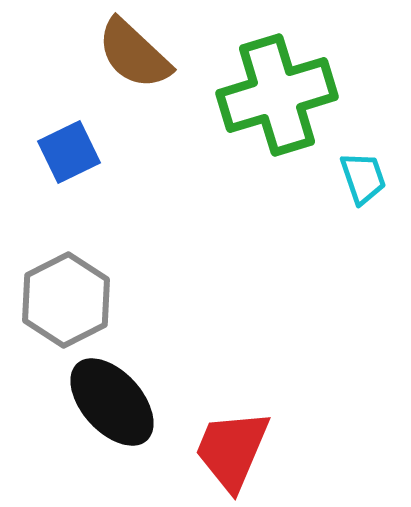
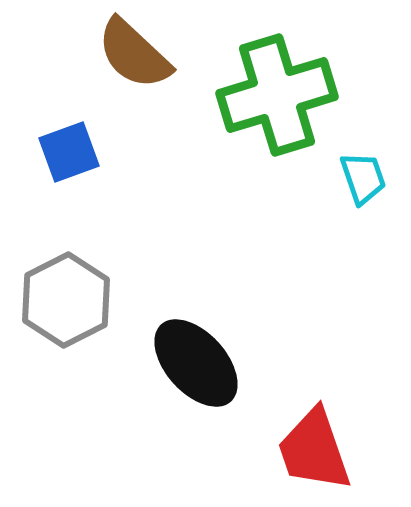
blue square: rotated 6 degrees clockwise
black ellipse: moved 84 px right, 39 px up
red trapezoid: moved 82 px right; rotated 42 degrees counterclockwise
